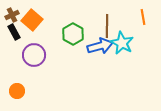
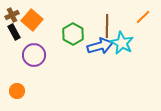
orange line: rotated 56 degrees clockwise
